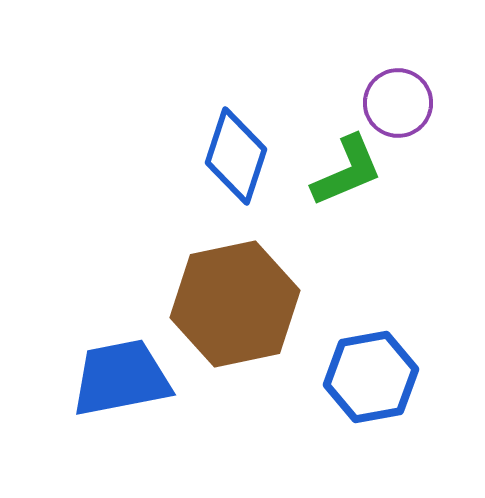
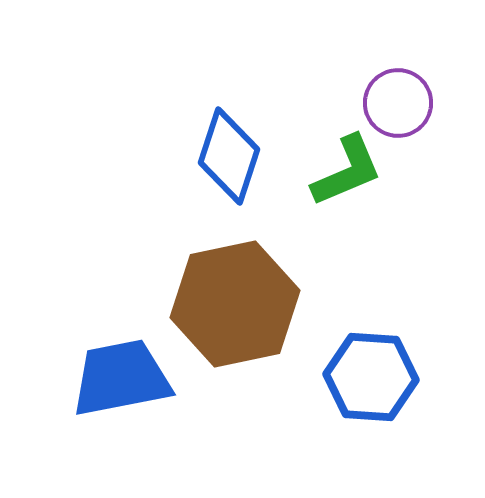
blue diamond: moved 7 px left
blue hexagon: rotated 14 degrees clockwise
